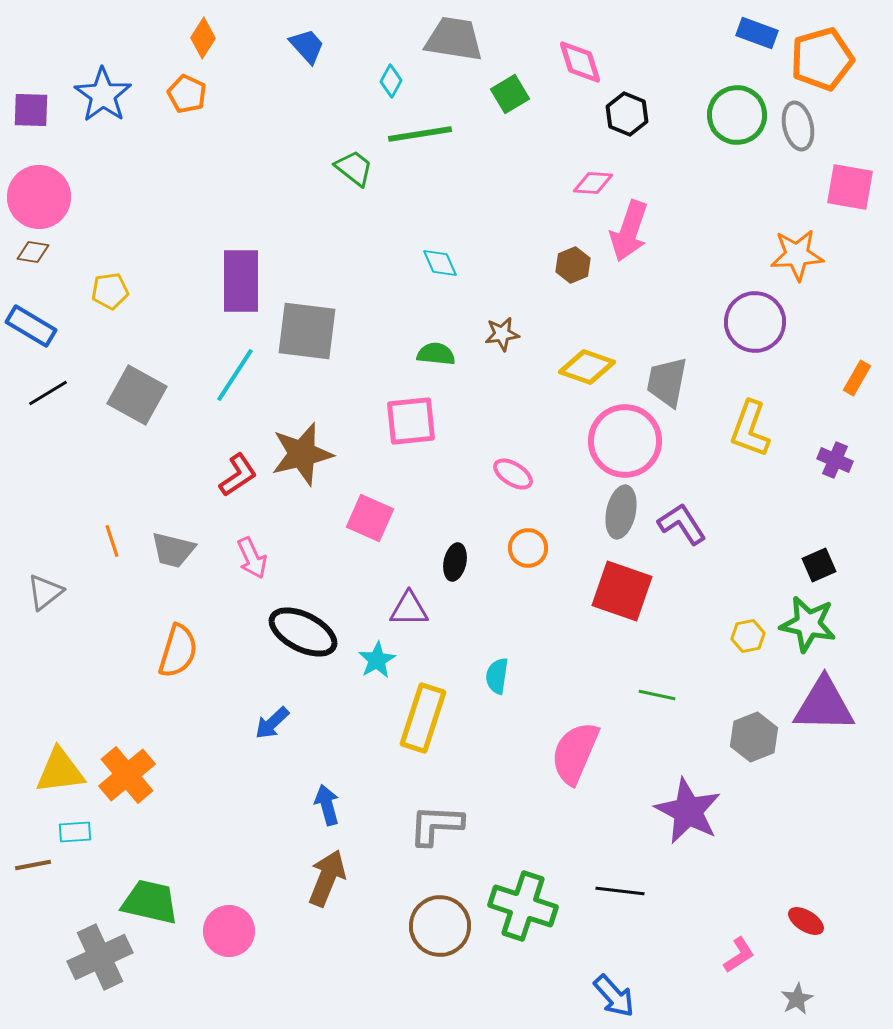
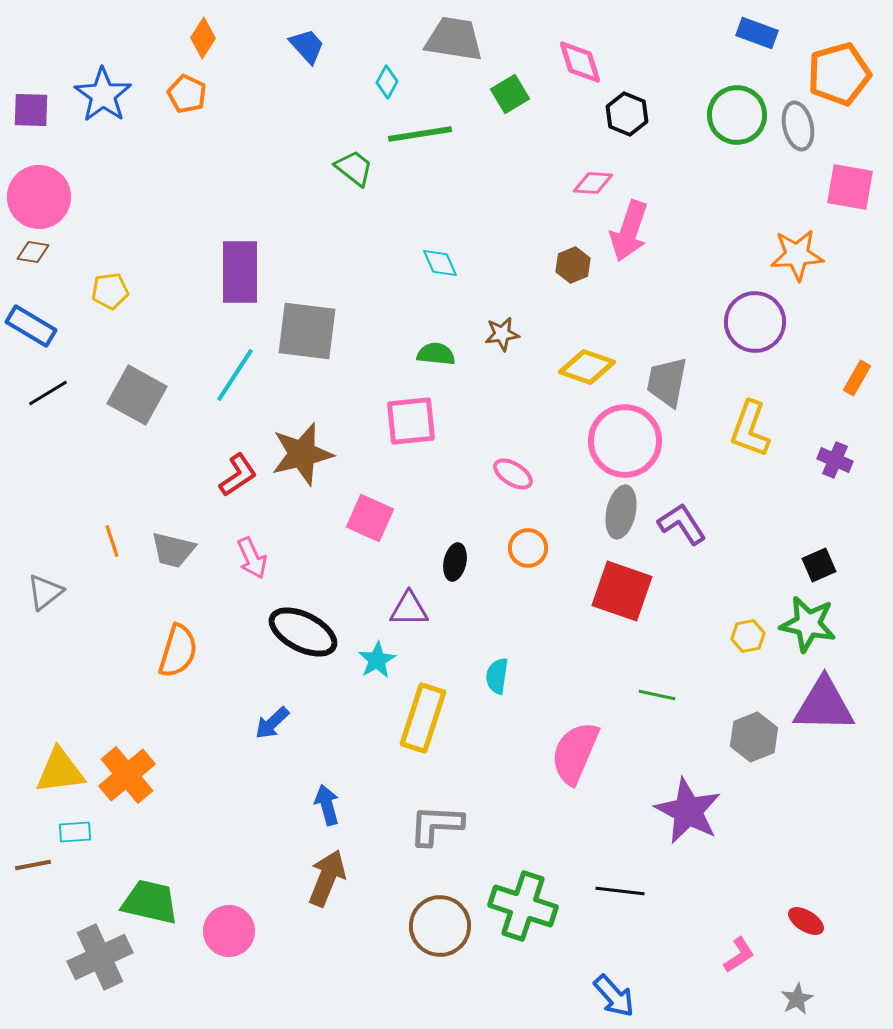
orange pentagon at (822, 59): moved 17 px right, 15 px down
cyan diamond at (391, 81): moved 4 px left, 1 px down
purple rectangle at (241, 281): moved 1 px left, 9 px up
